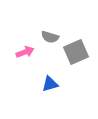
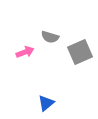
gray square: moved 4 px right
blue triangle: moved 4 px left, 19 px down; rotated 24 degrees counterclockwise
